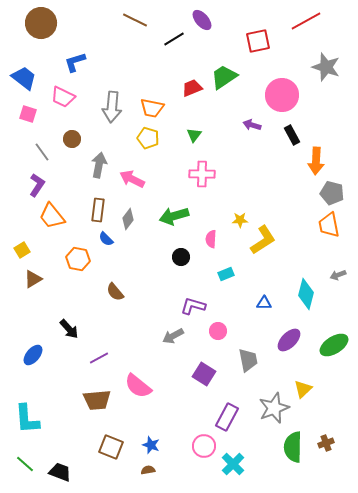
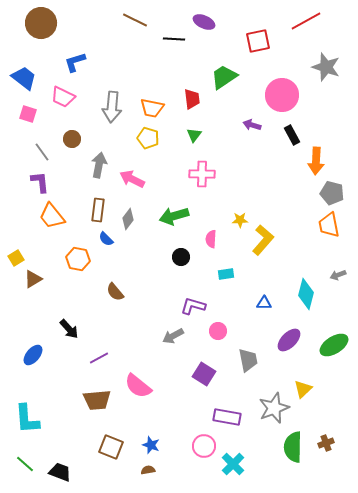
purple ellipse at (202, 20): moved 2 px right, 2 px down; rotated 25 degrees counterclockwise
black line at (174, 39): rotated 35 degrees clockwise
red trapezoid at (192, 88): moved 11 px down; rotated 105 degrees clockwise
purple L-shape at (37, 185): moved 3 px right, 3 px up; rotated 40 degrees counterclockwise
yellow L-shape at (263, 240): rotated 16 degrees counterclockwise
yellow square at (22, 250): moved 6 px left, 8 px down
cyan rectangle at (226, 274): rotated 14 degrees clockwise
purple rectangle at (227, 417): rotated 72 degrees clockwise
